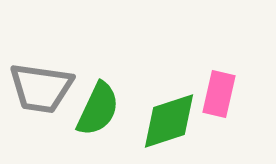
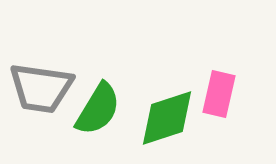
green semicircle: rotated 6 degrees clockwise
green diamond: moved 2 px left, 3 px up
